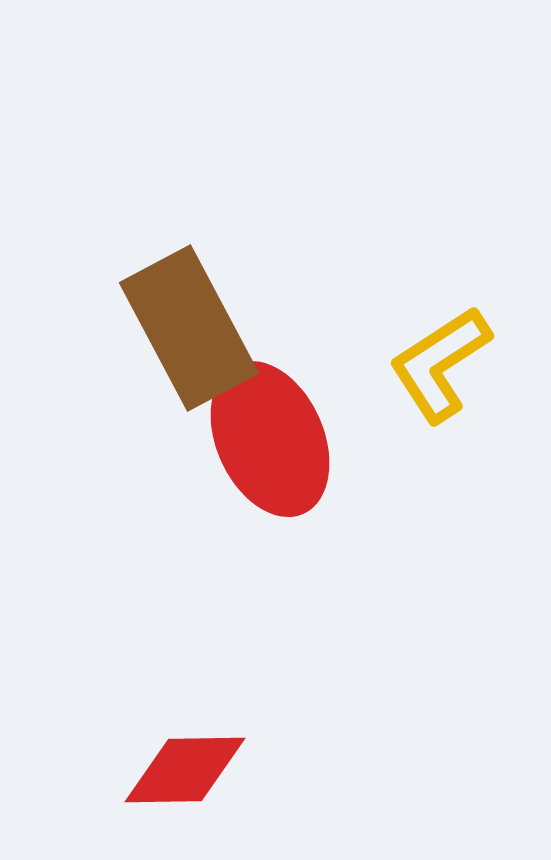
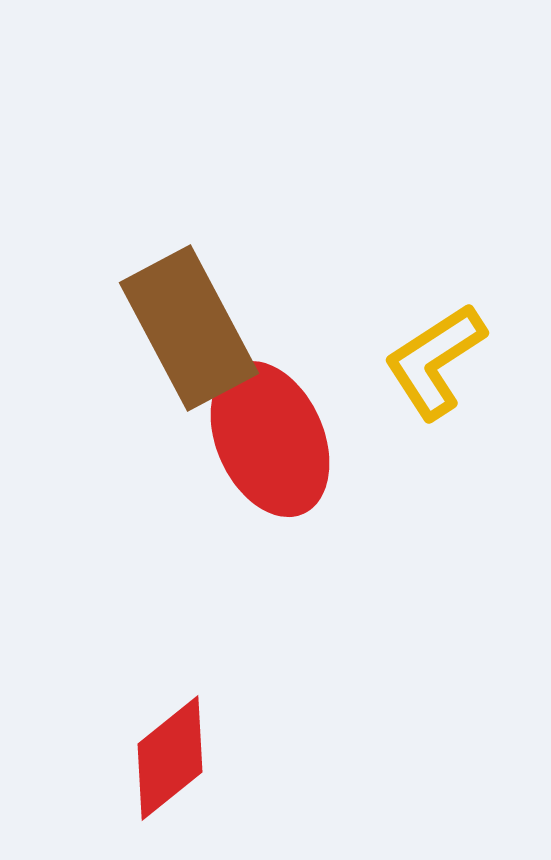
yellow L-shape: moved 5 px left, 3 px up
red diamond: moved 15 px left, 12 px up; rotated 38 degrees counterclockwise
